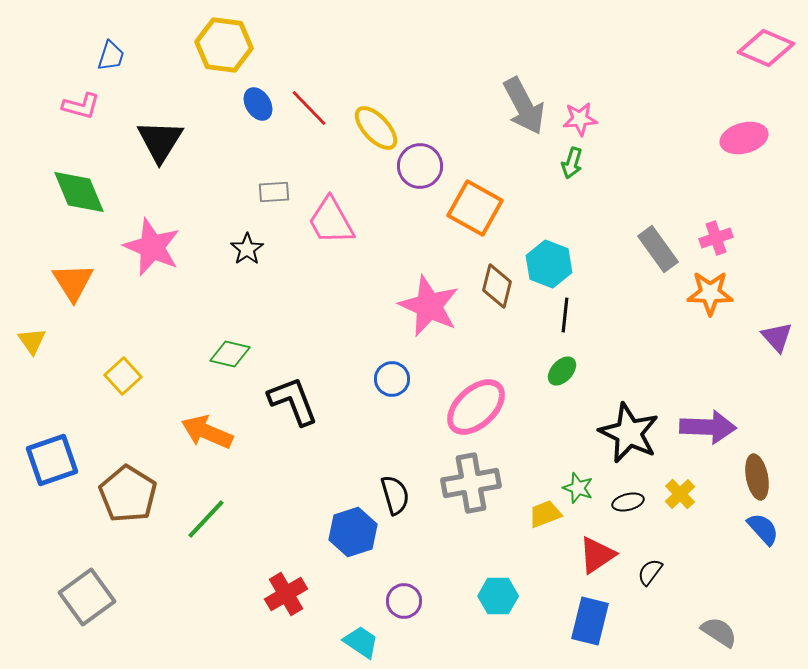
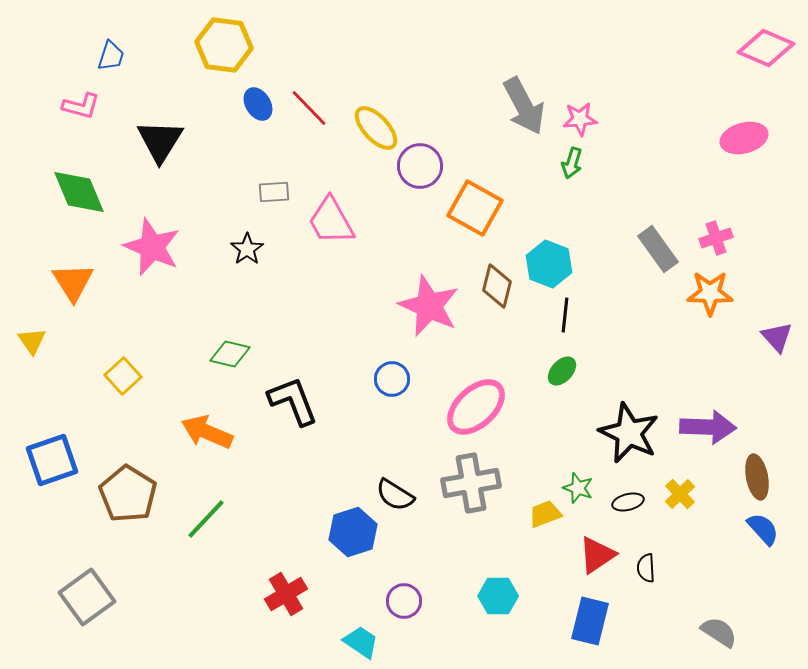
black semicircle at (395, 495): rotated 138 degrees clockwise
black semicircle at (650, 572): moved 4 px left, 4 px up; rotated 40 degrees counterclockwise
